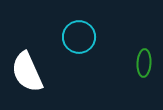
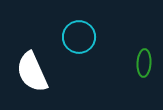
white semicircle: moved 5 px right
